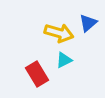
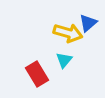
yellow arrow: moved 9 px right
cyan triangle: rotated 24 degrees counterclockwise
